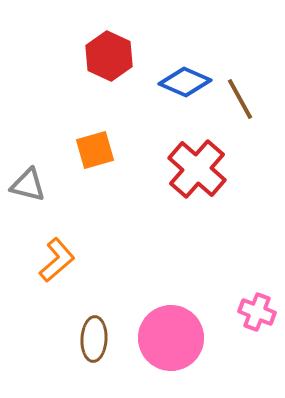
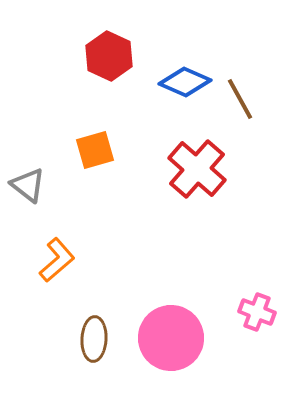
gray triangle: rotated 24 degrees clockwise
